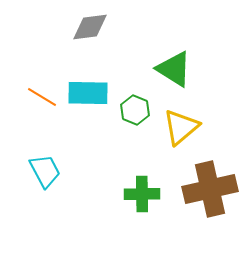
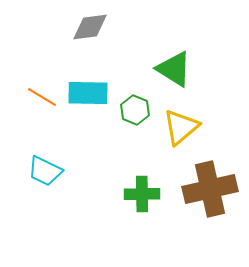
cyan trapezoid: rotated 144 degrees clockwise
